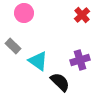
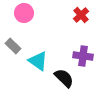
red cross: moved 1 px left
purple cross: moved 3 px right, 4 px up; rotated 24 degrees clockwise
black semicircle: moved 4 px right, 4 px up
